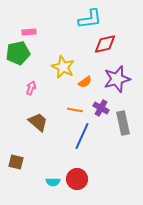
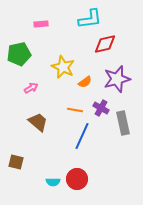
pink rectangle: moved 12 px right, 8 px up
green pentagon: moved 1 px right, 1 px down
pink arrow: rotated 40 degrees clockwise
